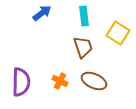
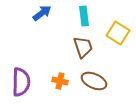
orange cross: rotated 14 degrees counterclockwise
